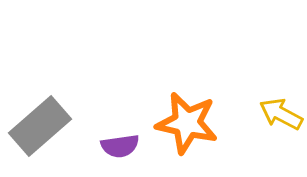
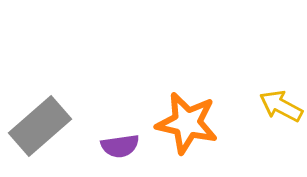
yellow arrow: moved 8 px up
